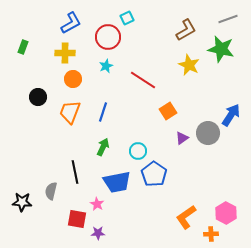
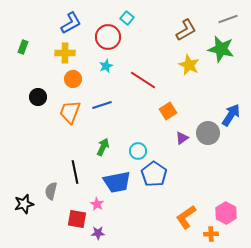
cyan square: rotated 24 degrees counterclockwise
blue line: moved 1 px left, 7 px up; rotated 54 degrees clockwise
black star: moved 2 px right, 2 px down; rotated 18 degrees counterclockwise
